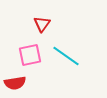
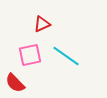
red triangle: rotated 30 degrees clockwise
red semicircle: rotated 55 degrees clockwise
